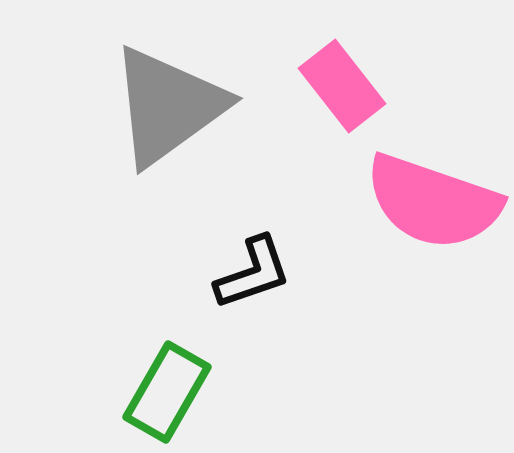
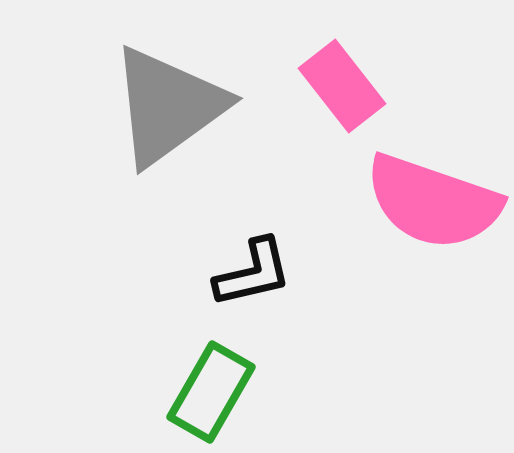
black L-shape: rotated 6 degrees clockwise
green rectangle: moved 44 px right
